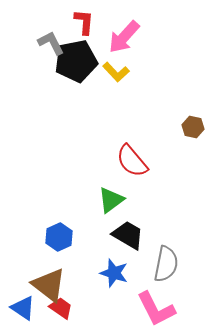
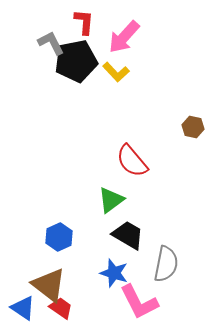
pink L-shape: moved 17 px left, 7 px up
